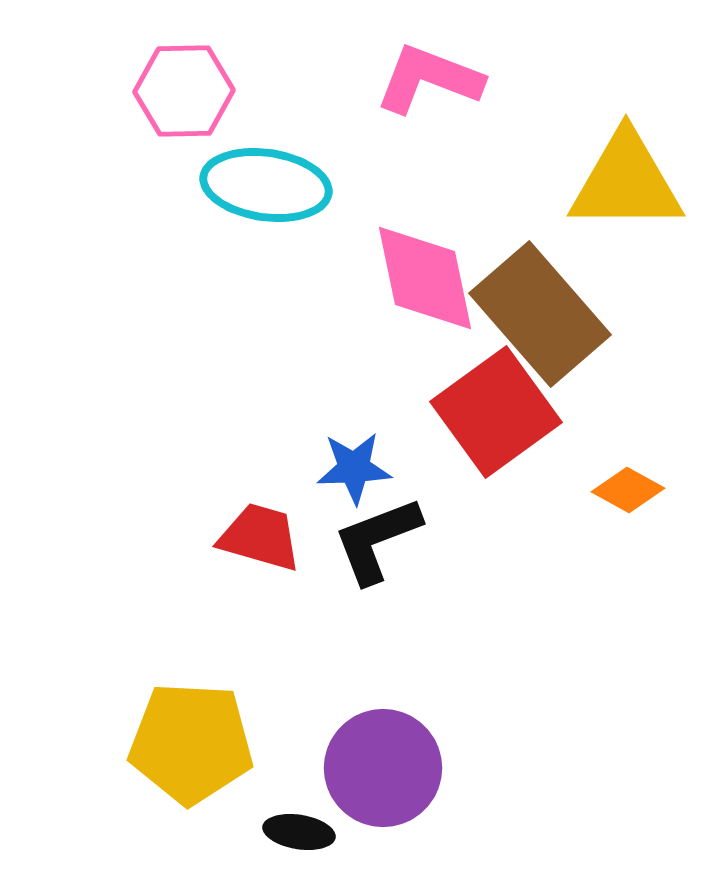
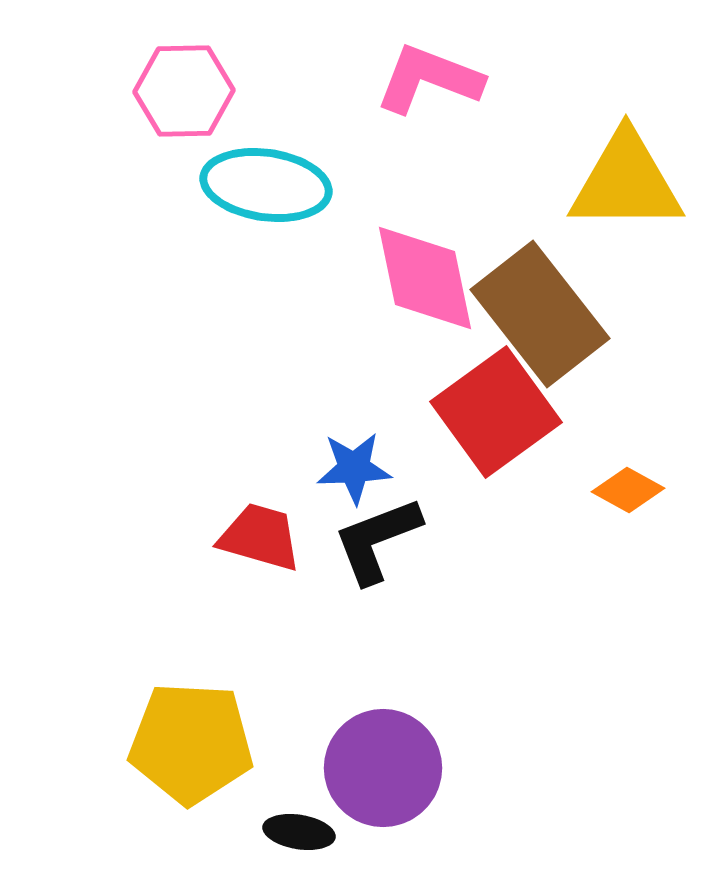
brown rectangle: rotated 3 degrees clockwise
